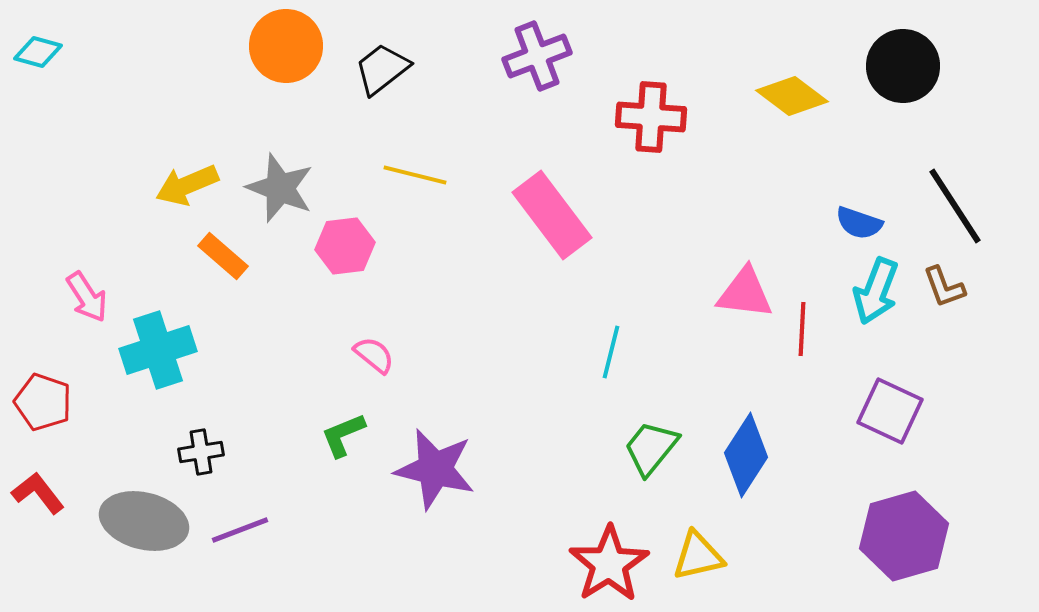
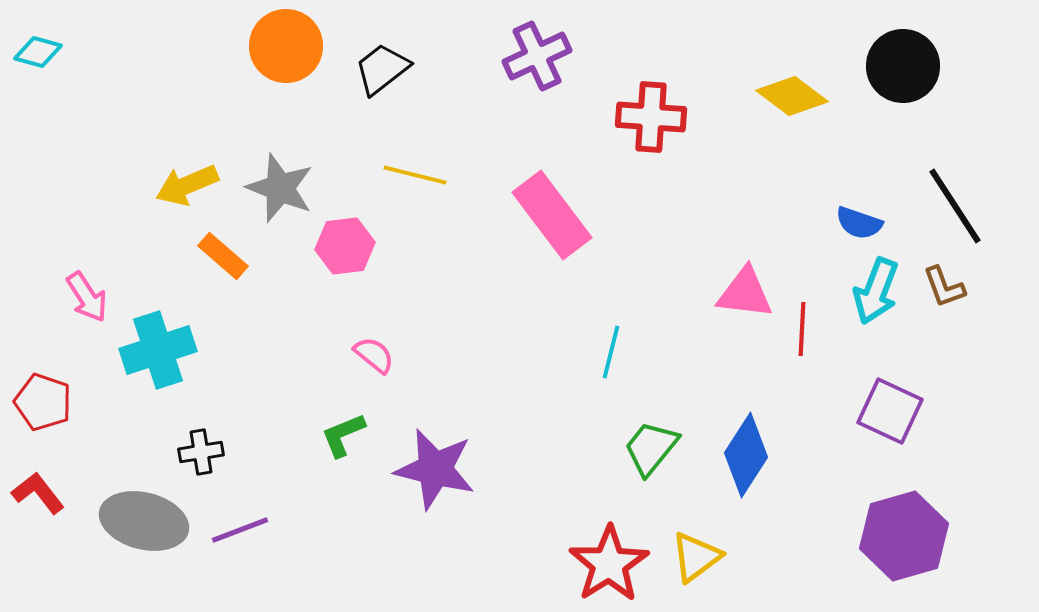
purple cross: rotated 4 degrees counterclockwise
yellow triangle: moved 2 px left, 1 px down; rotated 24 degrees counterclockwise
